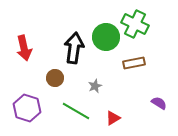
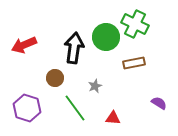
red arrow: moved 3 px up; rotated 80 degrees clockwise
green line: moved 1 px left, 3 px up; rotated 24 degrees clockwise
red triangle: rotated 35 degrees clockwise
